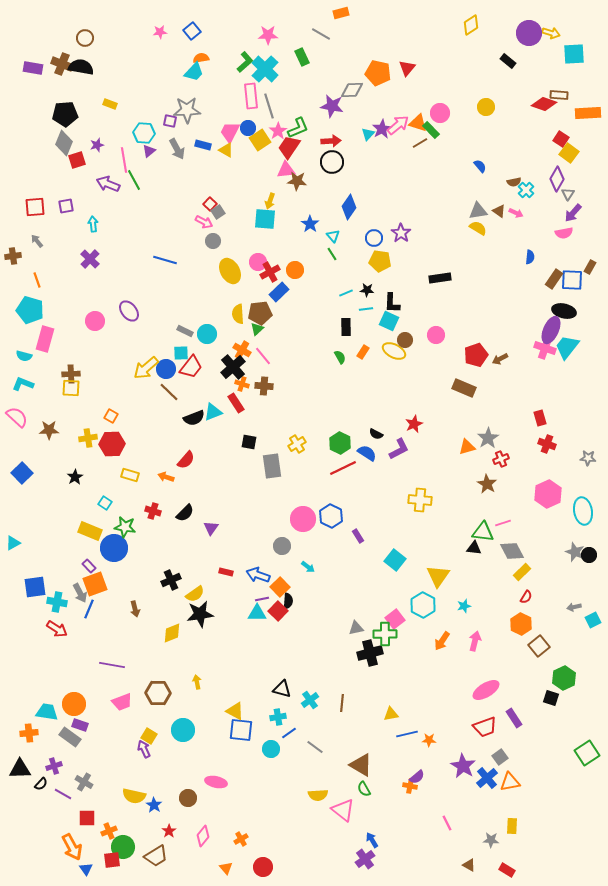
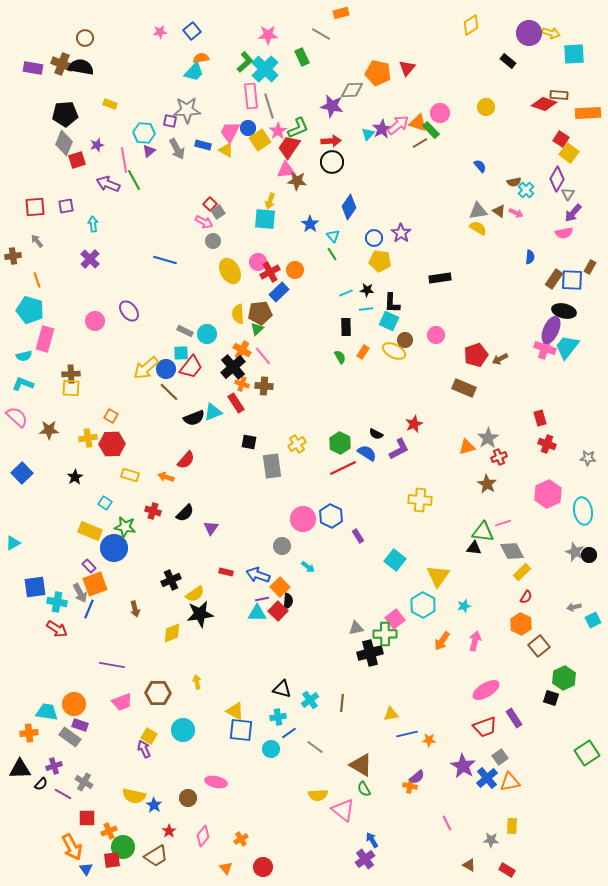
cyan semicircle at (24, 356): rotated 28 degrees counterclockwise
red cross at (501, 459): moved 2 px left, 2 px up
